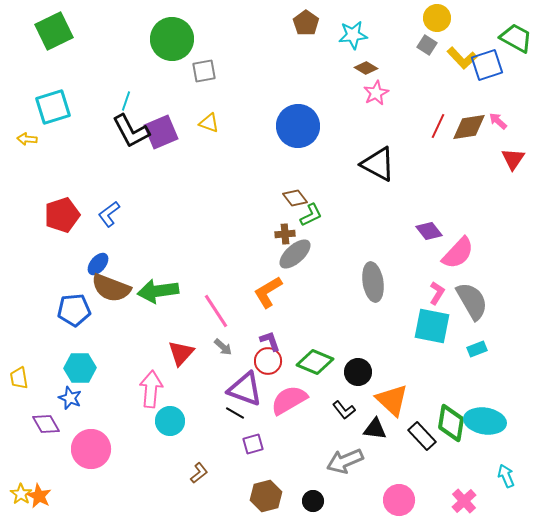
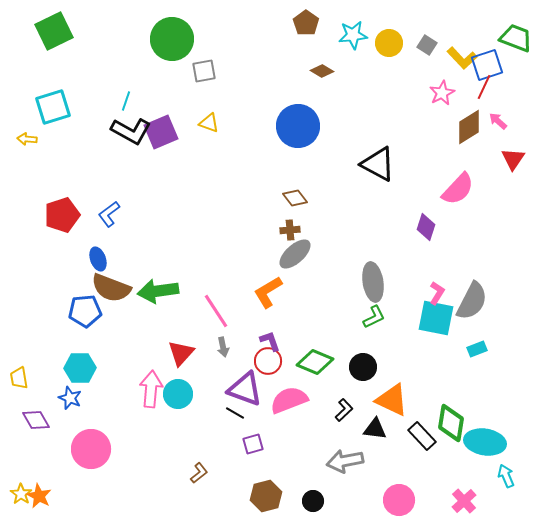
yellow circle at (437, 18): moved 48 px left, 25 px down
green trapezoid at (516, 38): rotated 8 degrees counterclockwise
brown diamond at (366, 68): moved 44 px left, 3 px down
pink star at (376, 93): moved 66 px right
red line at (438, 126): moved 46 px right, 39 px up
brown diamond at (469, 127): rotated 24 degrees counterclockwise
black L-shape at (131, 131): rotated 33 degrees counterclockwise
green L-shape at (311, 215): moved 63 px right, 102 px down
purple diamond at (429, 231): moved 3 px left, 4 px up; rotated 56 degrees clockwise
brown cross at (285, 234): moved 5 px right, 4 px up
pink semicircle at (458, 253): moved 64 px up
blue ellipse at (98, 264): moved 5 px up; rotated 60 degrees counterclockwise
gray semicircle at (472, 301): rotated 57 degrees clockwise
blue pentagon at (74, 310): moved 11 px right, 1 px down
cyan square at (432, 326): moved 4 px right, 8 px up
gray arrow at (223, 347): rotated 36 degrees clockwise
black circle at (358, 372): moved 5 px right, 5 px up
pink semicircle at (289, 400): rotated 9 degrees clockwise
orange triangle at (392, 400): rotated 18 degrees counterclockwise
black L-shape at (344, 410): rotated 95 degrees counterclockwise
cyan circle at (170, 421): moved 8 px right, 27 px up
cyan ellipse at (485, 421): moved 21 px down
purple diamond at (46, 424): moved 10 px left, 4 px up
gray arrow at (345, 461): rotated 12 degrees clockwise
